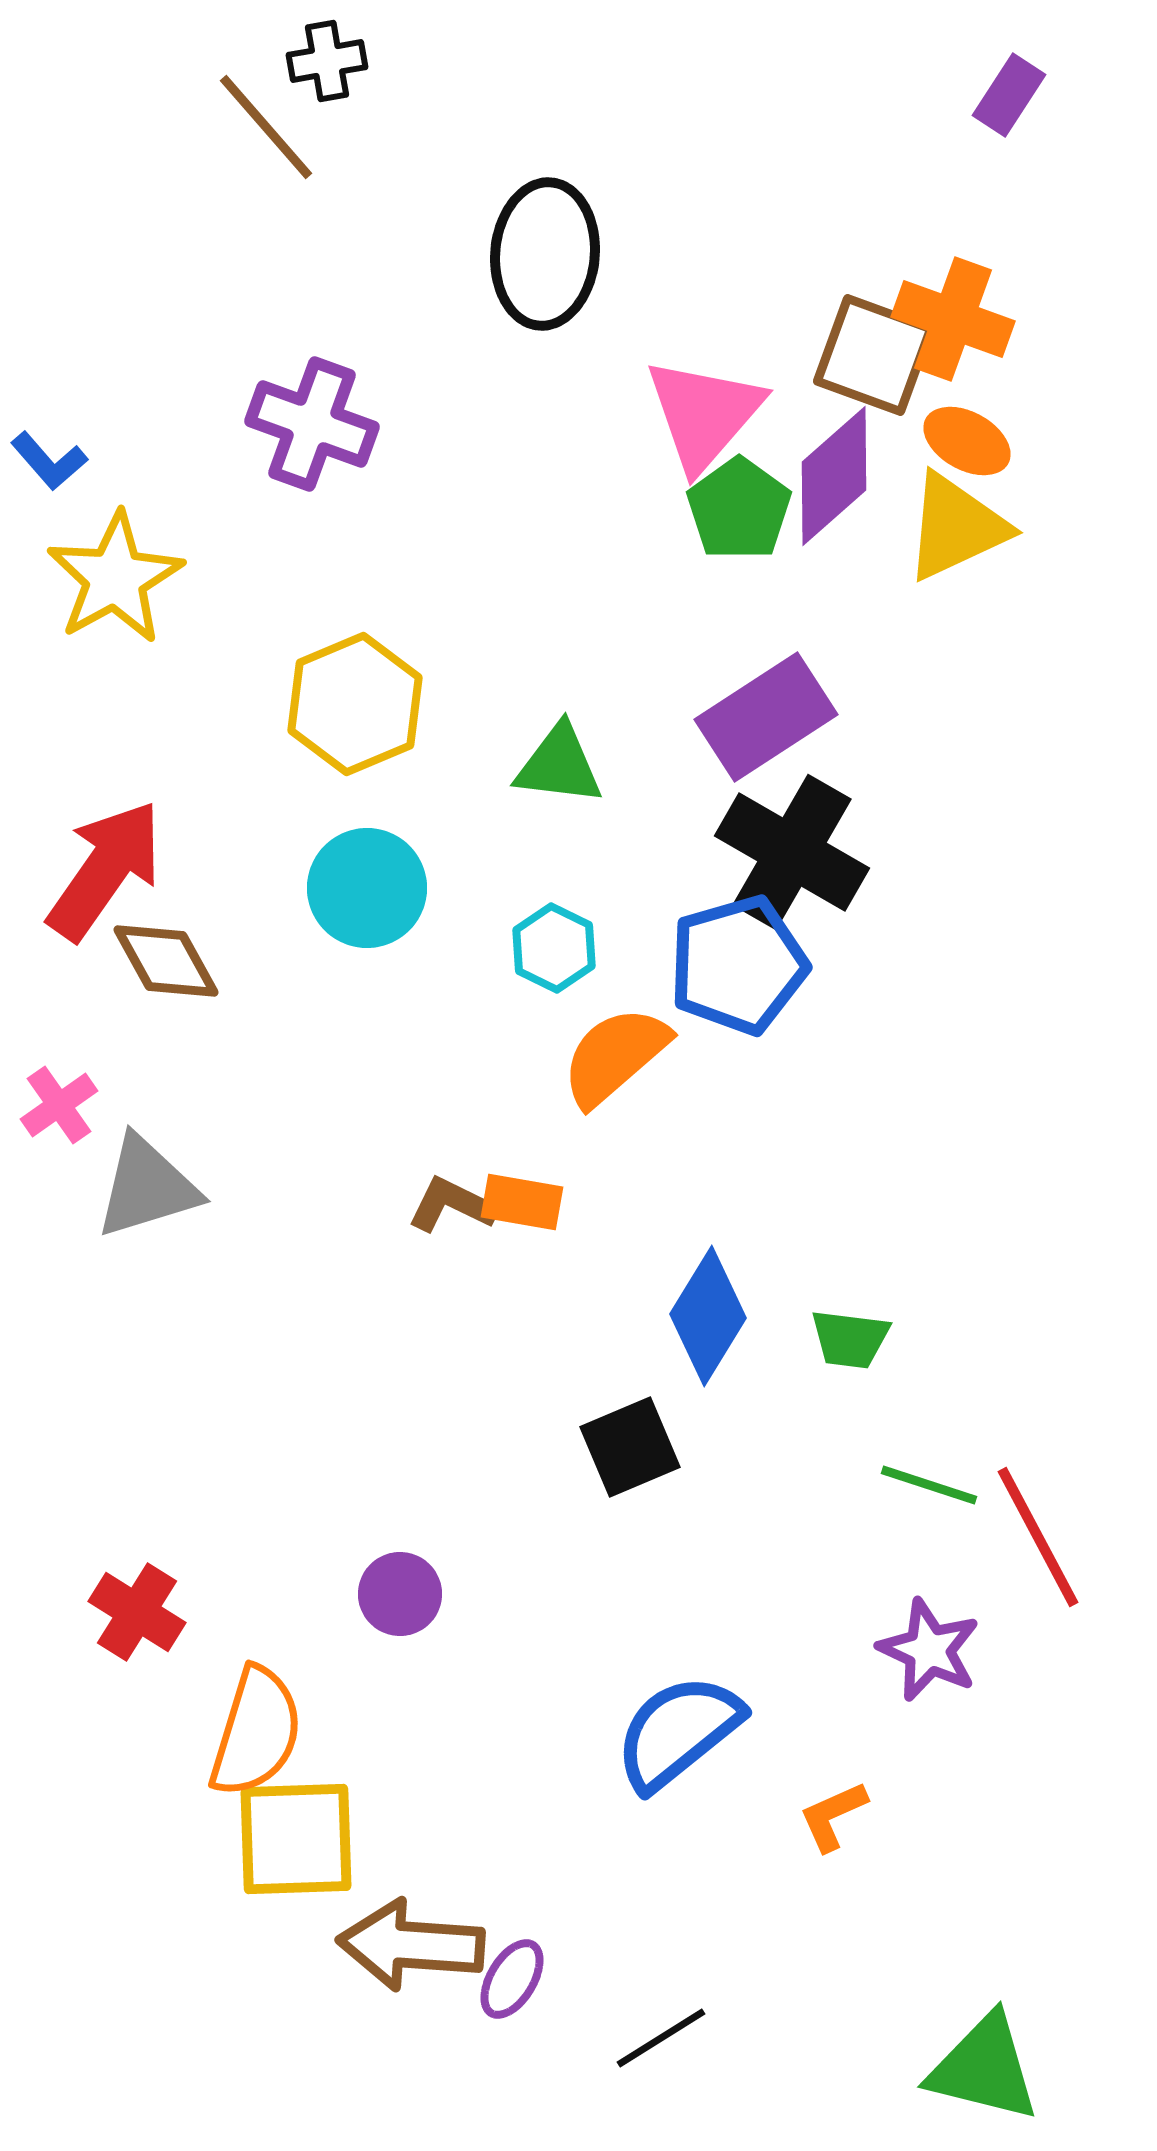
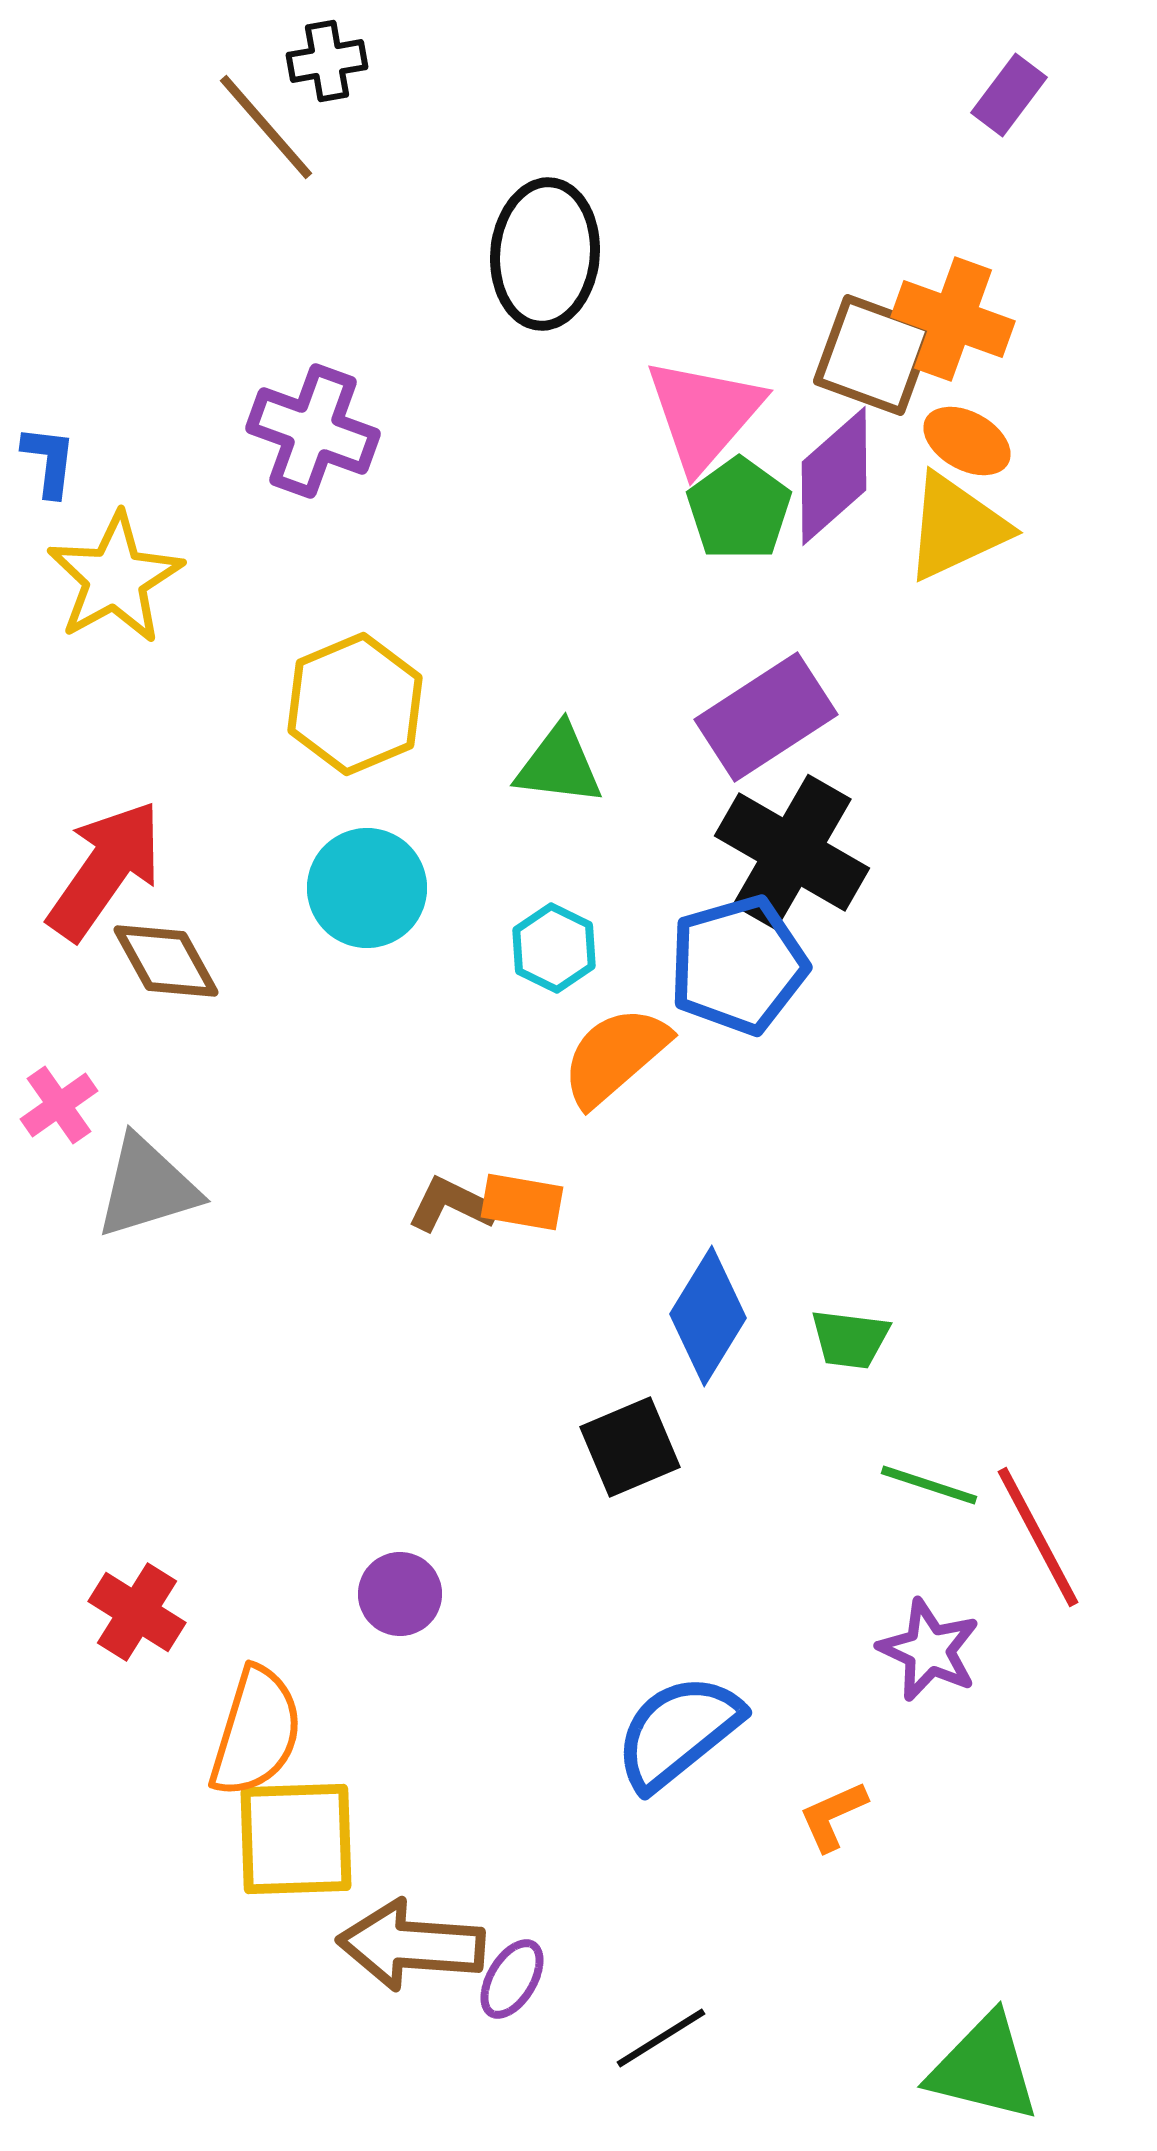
purple rectangle at (1009, 95): rotated 4 degrees clockwise
purple cross at (312, 424): moved 1 px right, 7 px down
blue L-shape at (49, 461): rotated 132 degrees counterclockwise
